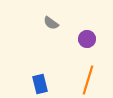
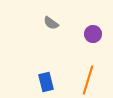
purple circle: moved 6 px right, 5 px up
blue rectangle: moved 6 px right, 2 px up
